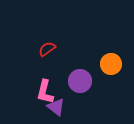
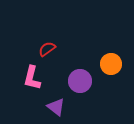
pink L-shape: moved 13 px left, 14 px up
